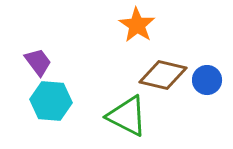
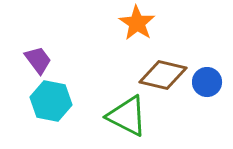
orange star: moved 2 px up
purple trapezoid: moved 2 px up
blue circle: moved 2 px down
cyan hexagon: rotated 6 degrees clockwise
